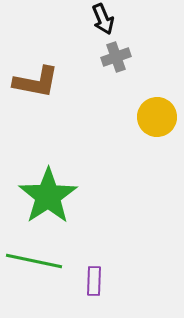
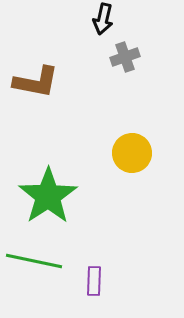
black arrow: rotated 36 degrees clockwise
gray cross: moved 9 px right
yellow circle: moved 25 px left, 36 px down
